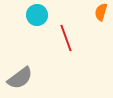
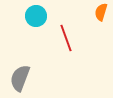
cyan circle: moved 1 px left, 1 px down
gray semicircle: rotated 148 degrees clockwise
